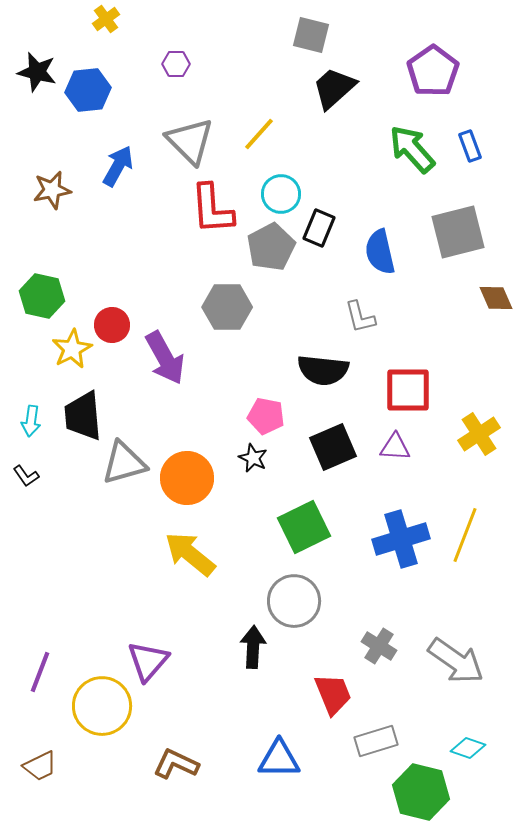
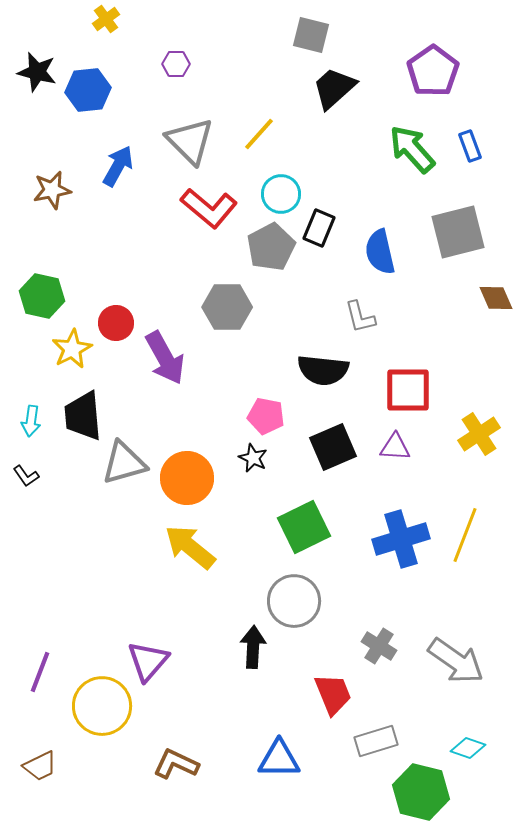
red L-shape at (212, 209): moved 3 px left, 1 px up; rotated 46 degrees counterclockwise
red circle at (112, 325): moved 4 px right, 2 px up
yellow arrow at (190, 554): moved 7 px up
